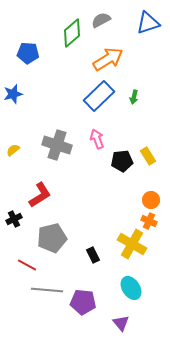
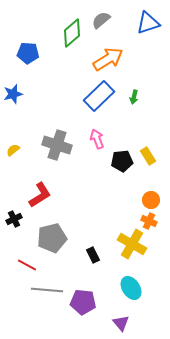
gray semicircle: rotated 12 degrees counterclockwise
